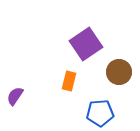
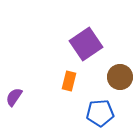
brown circle: moved 1 px right, 5 px down
purple semicircle: moved 1 px left, 1 px down
